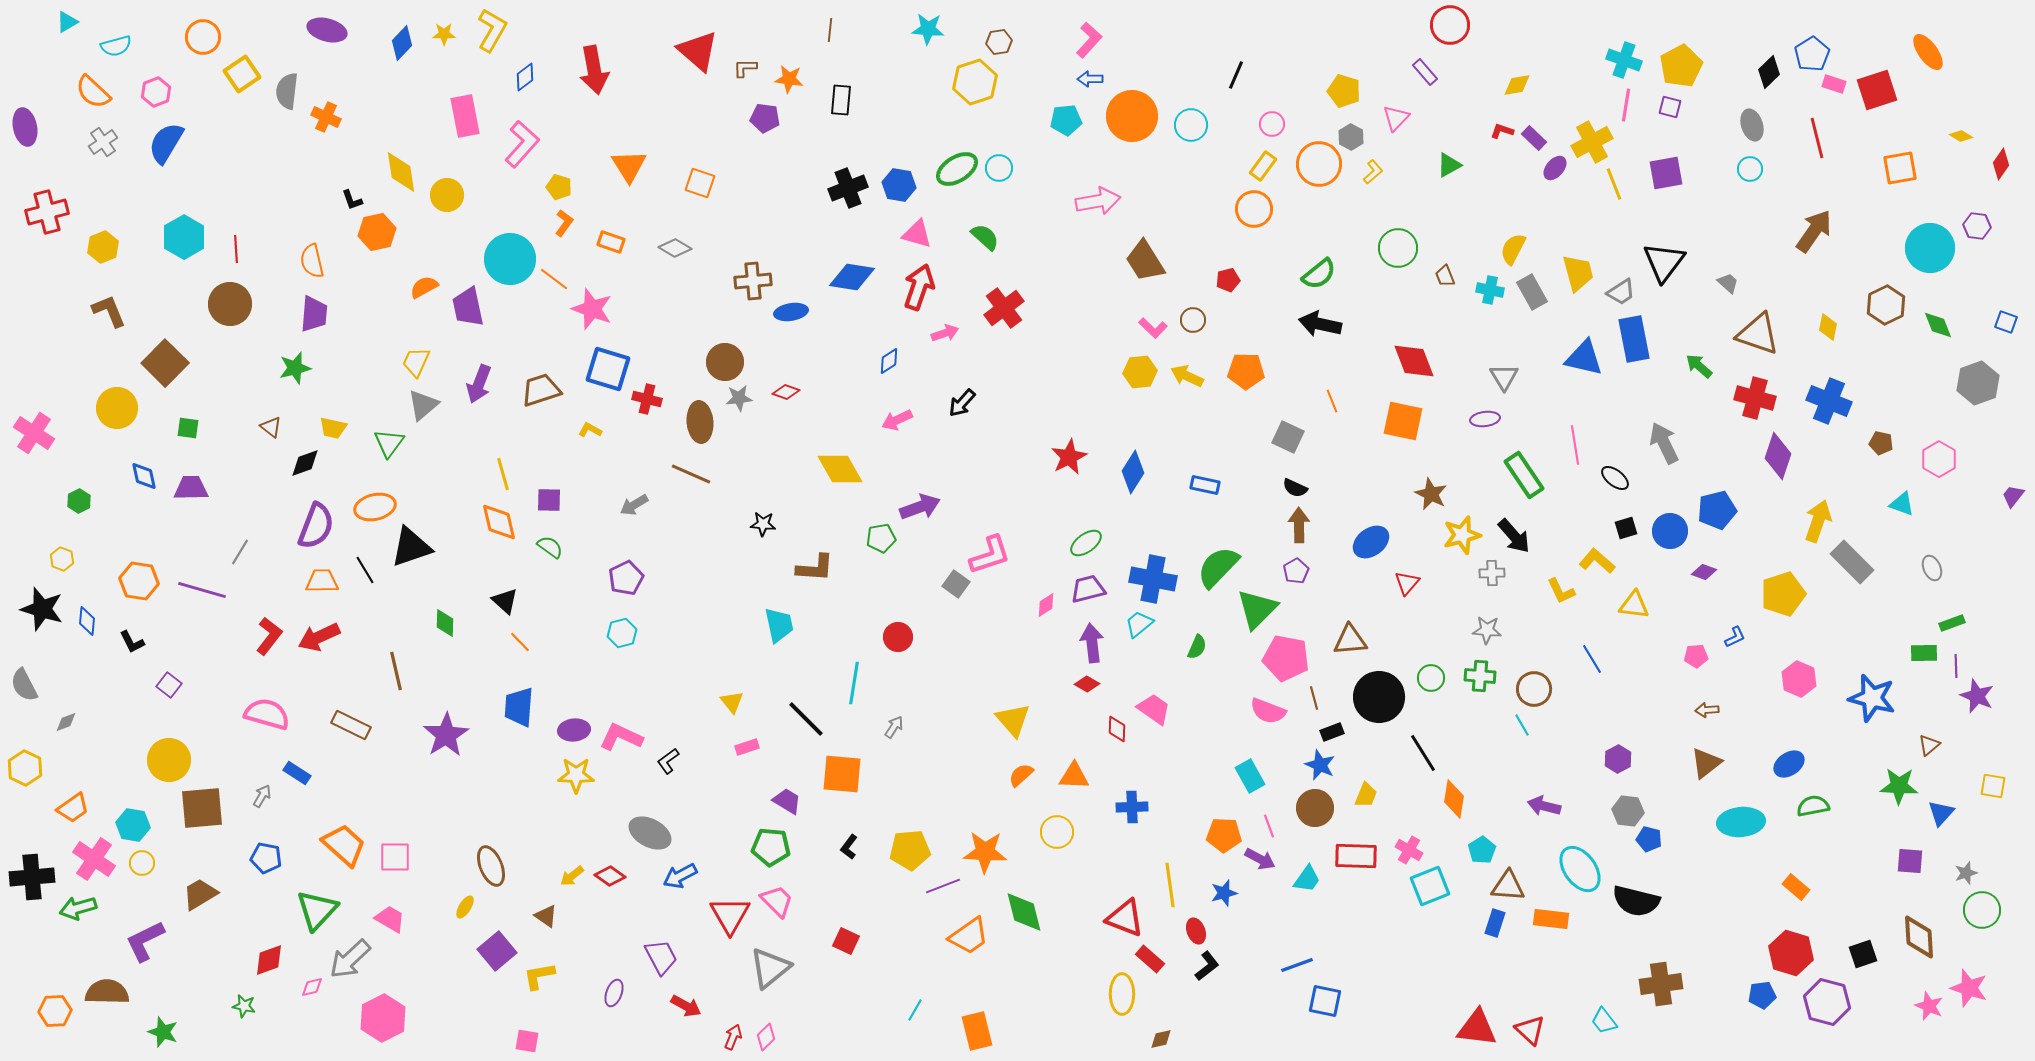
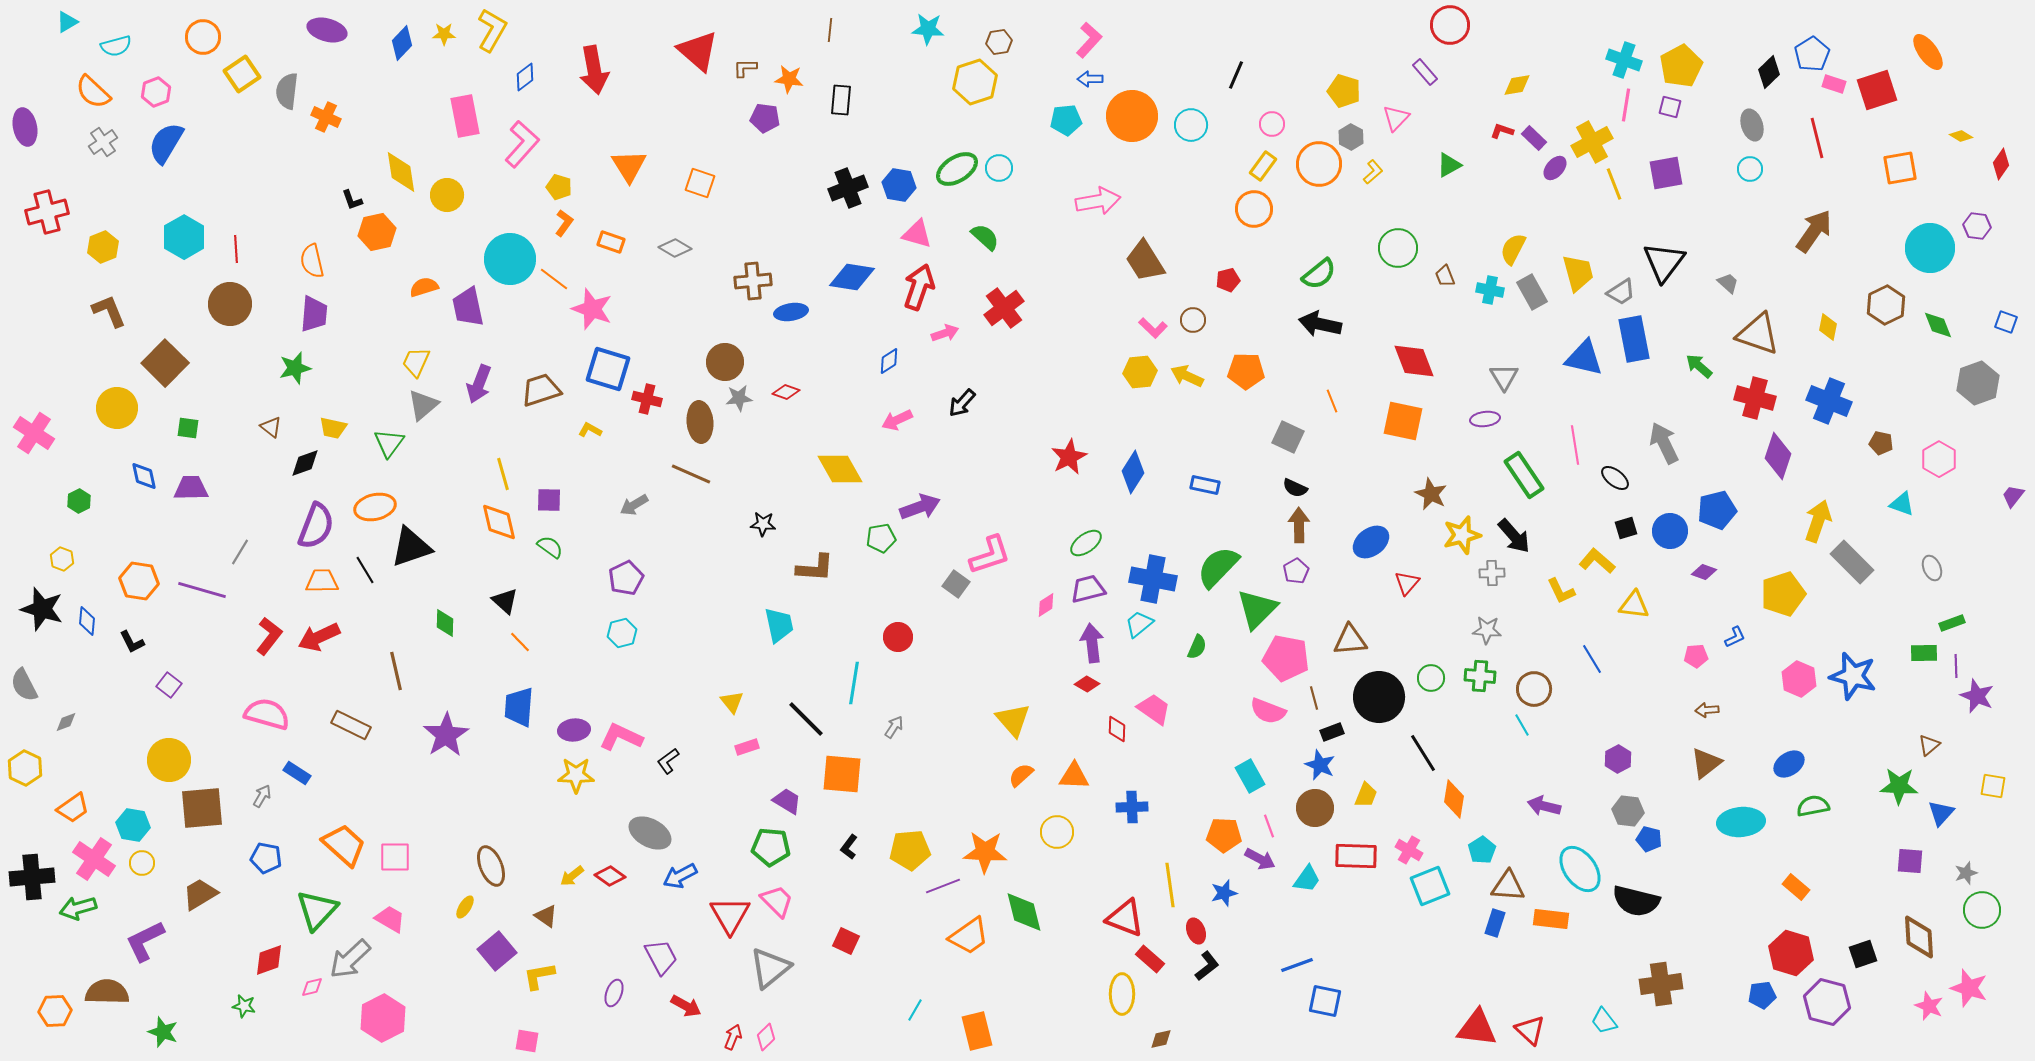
orange semicircle at (424, 287): rotated 12 degrees clockwise
blue star at (1872, 698): moved 19 px left, 22 px up
